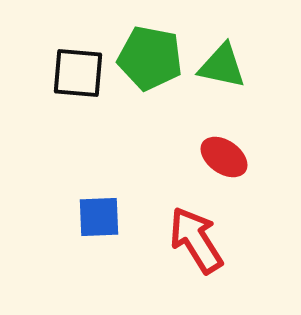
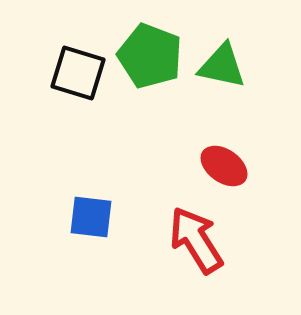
green pentagon: moved 2 px up; rotated 10 degrees clockwise
black square: rotated 12 degrees clockwise
red ellipse: moved 9 px down
blue square: moved 8 px left; rotated 9 degrees clockwise
